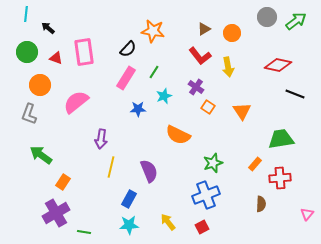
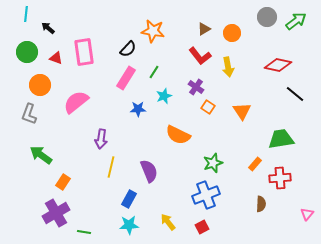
black line at (295, 94): rotated 18 degrees clockwise
